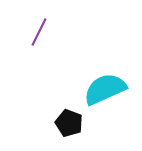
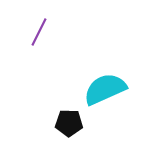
black pentagon: rotated 20 degrees counterclockwise
